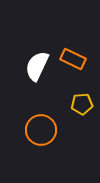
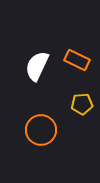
orange rectangle: moved 4 px right, 1 px down
